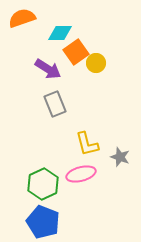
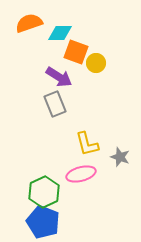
orange semicircle: moved 7 px right, 5 px down
orange square: rotated 35 degrees counterclockwise
purple arrow: moved 11 px right, 8 px down
green hexagon: moved 1 px right, 8 px down
